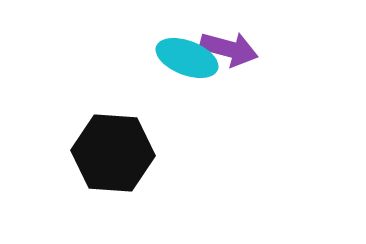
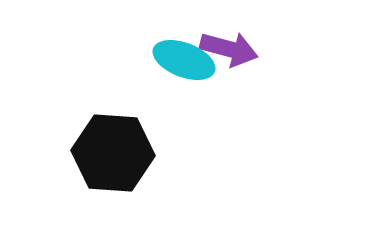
cyan ellipse: moved 3 px left, 2 px down
